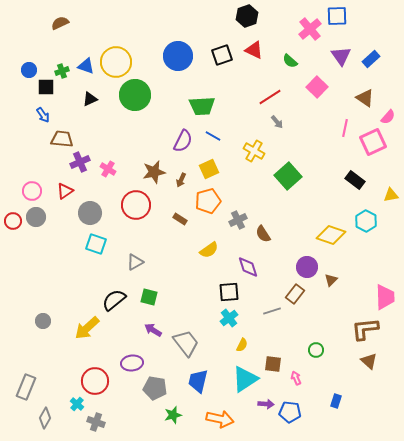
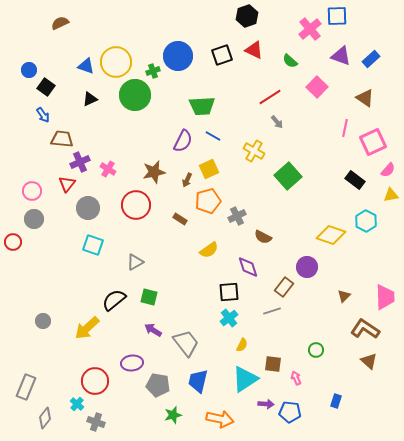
purple triangle at (341, 56): rotated 35 degrees counterclockwise
green cross at (62, 71): moved 91 px right
black square at (46, 87): rotated 36 degrees clockwise
pink semicircle at (388, 117): moved 53 px down
brown arrow at (181, 180): moved 6 px right
red triangle at (65, 191): moved 2 px right, 7 px up; rotated 18 degrees counterclockwise
gray circle at (90, 213): moved 2 px left, 5 px up
gray circle at (36, 217): moved 2 px left, 2 px down
gray cross at (238, 220): moved 1 px left, 4 px up
red circle at (13, 221): moved 21 px down
brown semicircle at (263, 234): moved 3 px down; rotated 30 degrees counterclockwise
cyan square at (96, 244): moved 3 px left, 1 px down
brown triangle at (331, 280): moved 13 px right, 16 px down
brown rectangle at (295, 294): moved 11 px left, 7 px up
brown L-shape at (365, 329): rotated 40 degrees clockwise
gray pentagon at (155, 388): moved 3 px right, 3 px up
gray diamond at (45, 418): rotated 10 degrees clockwise
